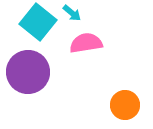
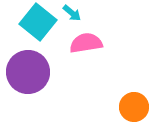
orange circle: moved 9 px right, 2 px down
